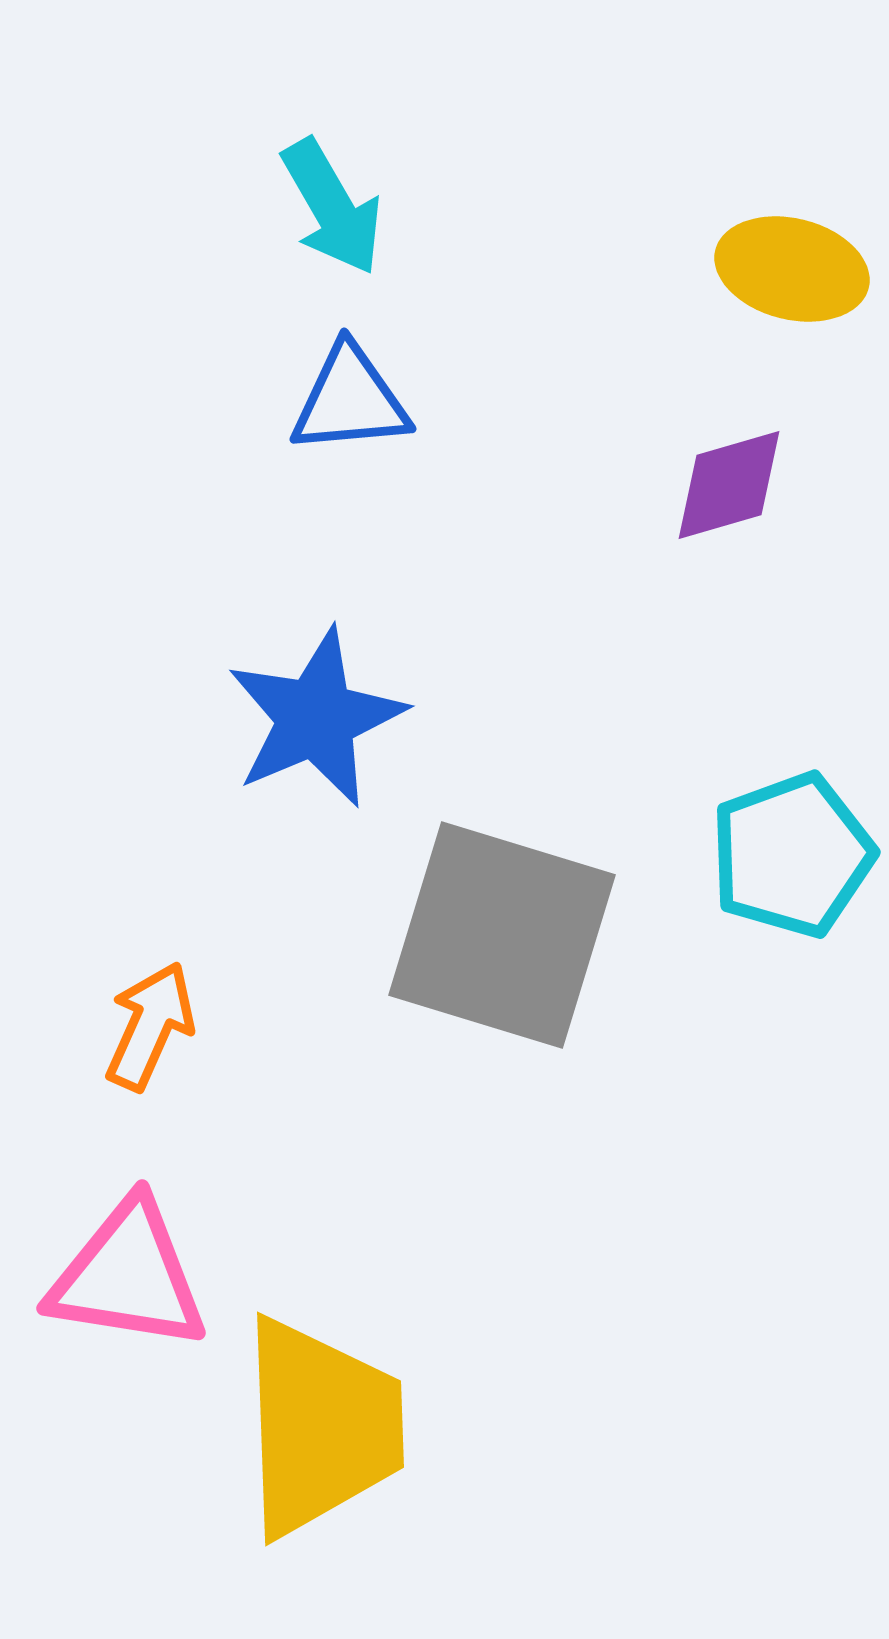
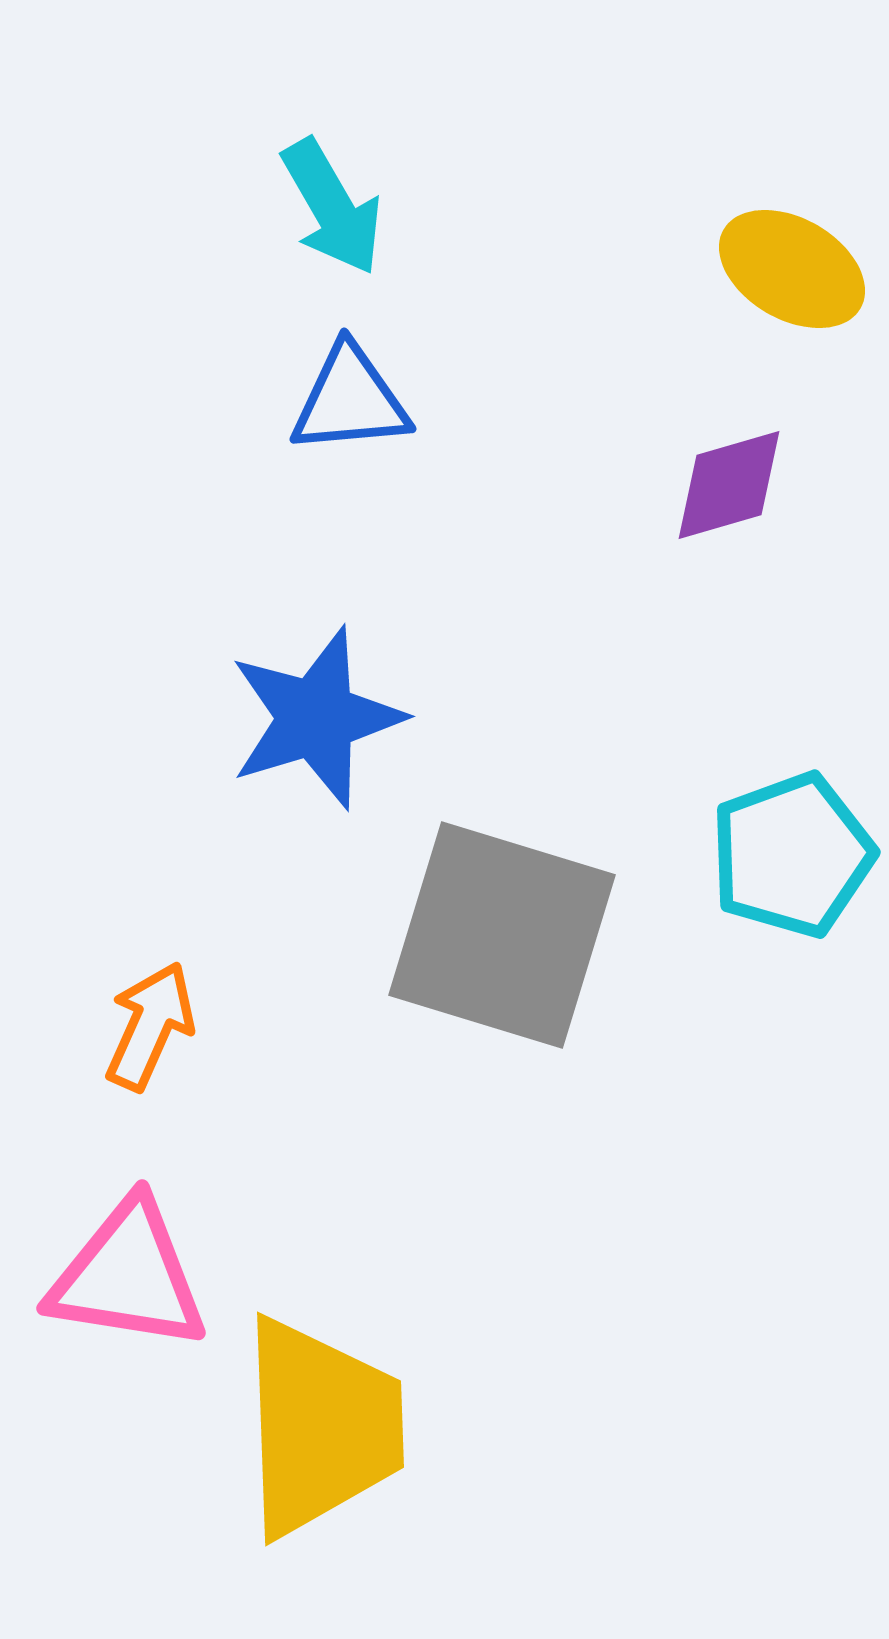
yellow ellipse: rotated 16 degrees clockwise
blue star: rotated 6 degrees clockwise
